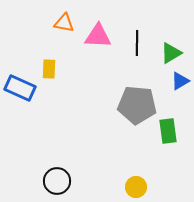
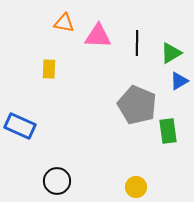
blue triangle: moved 1 px left
blue rectangle: moved 38 px down
gray pentagon: rotated 18 degrees clockwise
